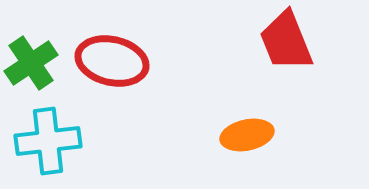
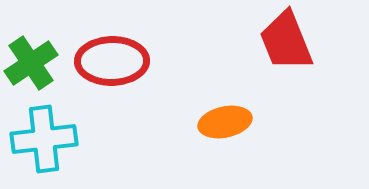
red ellipse: rotated 14 degrees counterclockwise
orange ellipse: moved 22 px left, 13 px up
cyan cross: moved 4 px left, 2 px up
